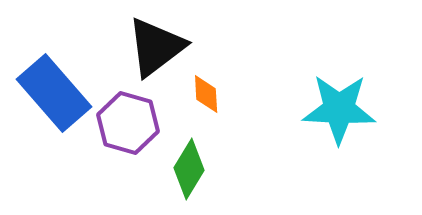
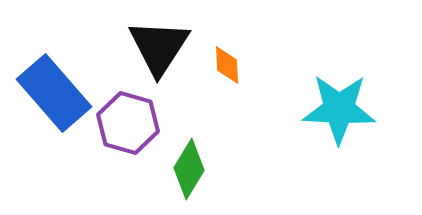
black triangle: moved 3 px right; rotated 20 degrees counterclockwise
orange diamond: moved 21 px right, 29 px up
